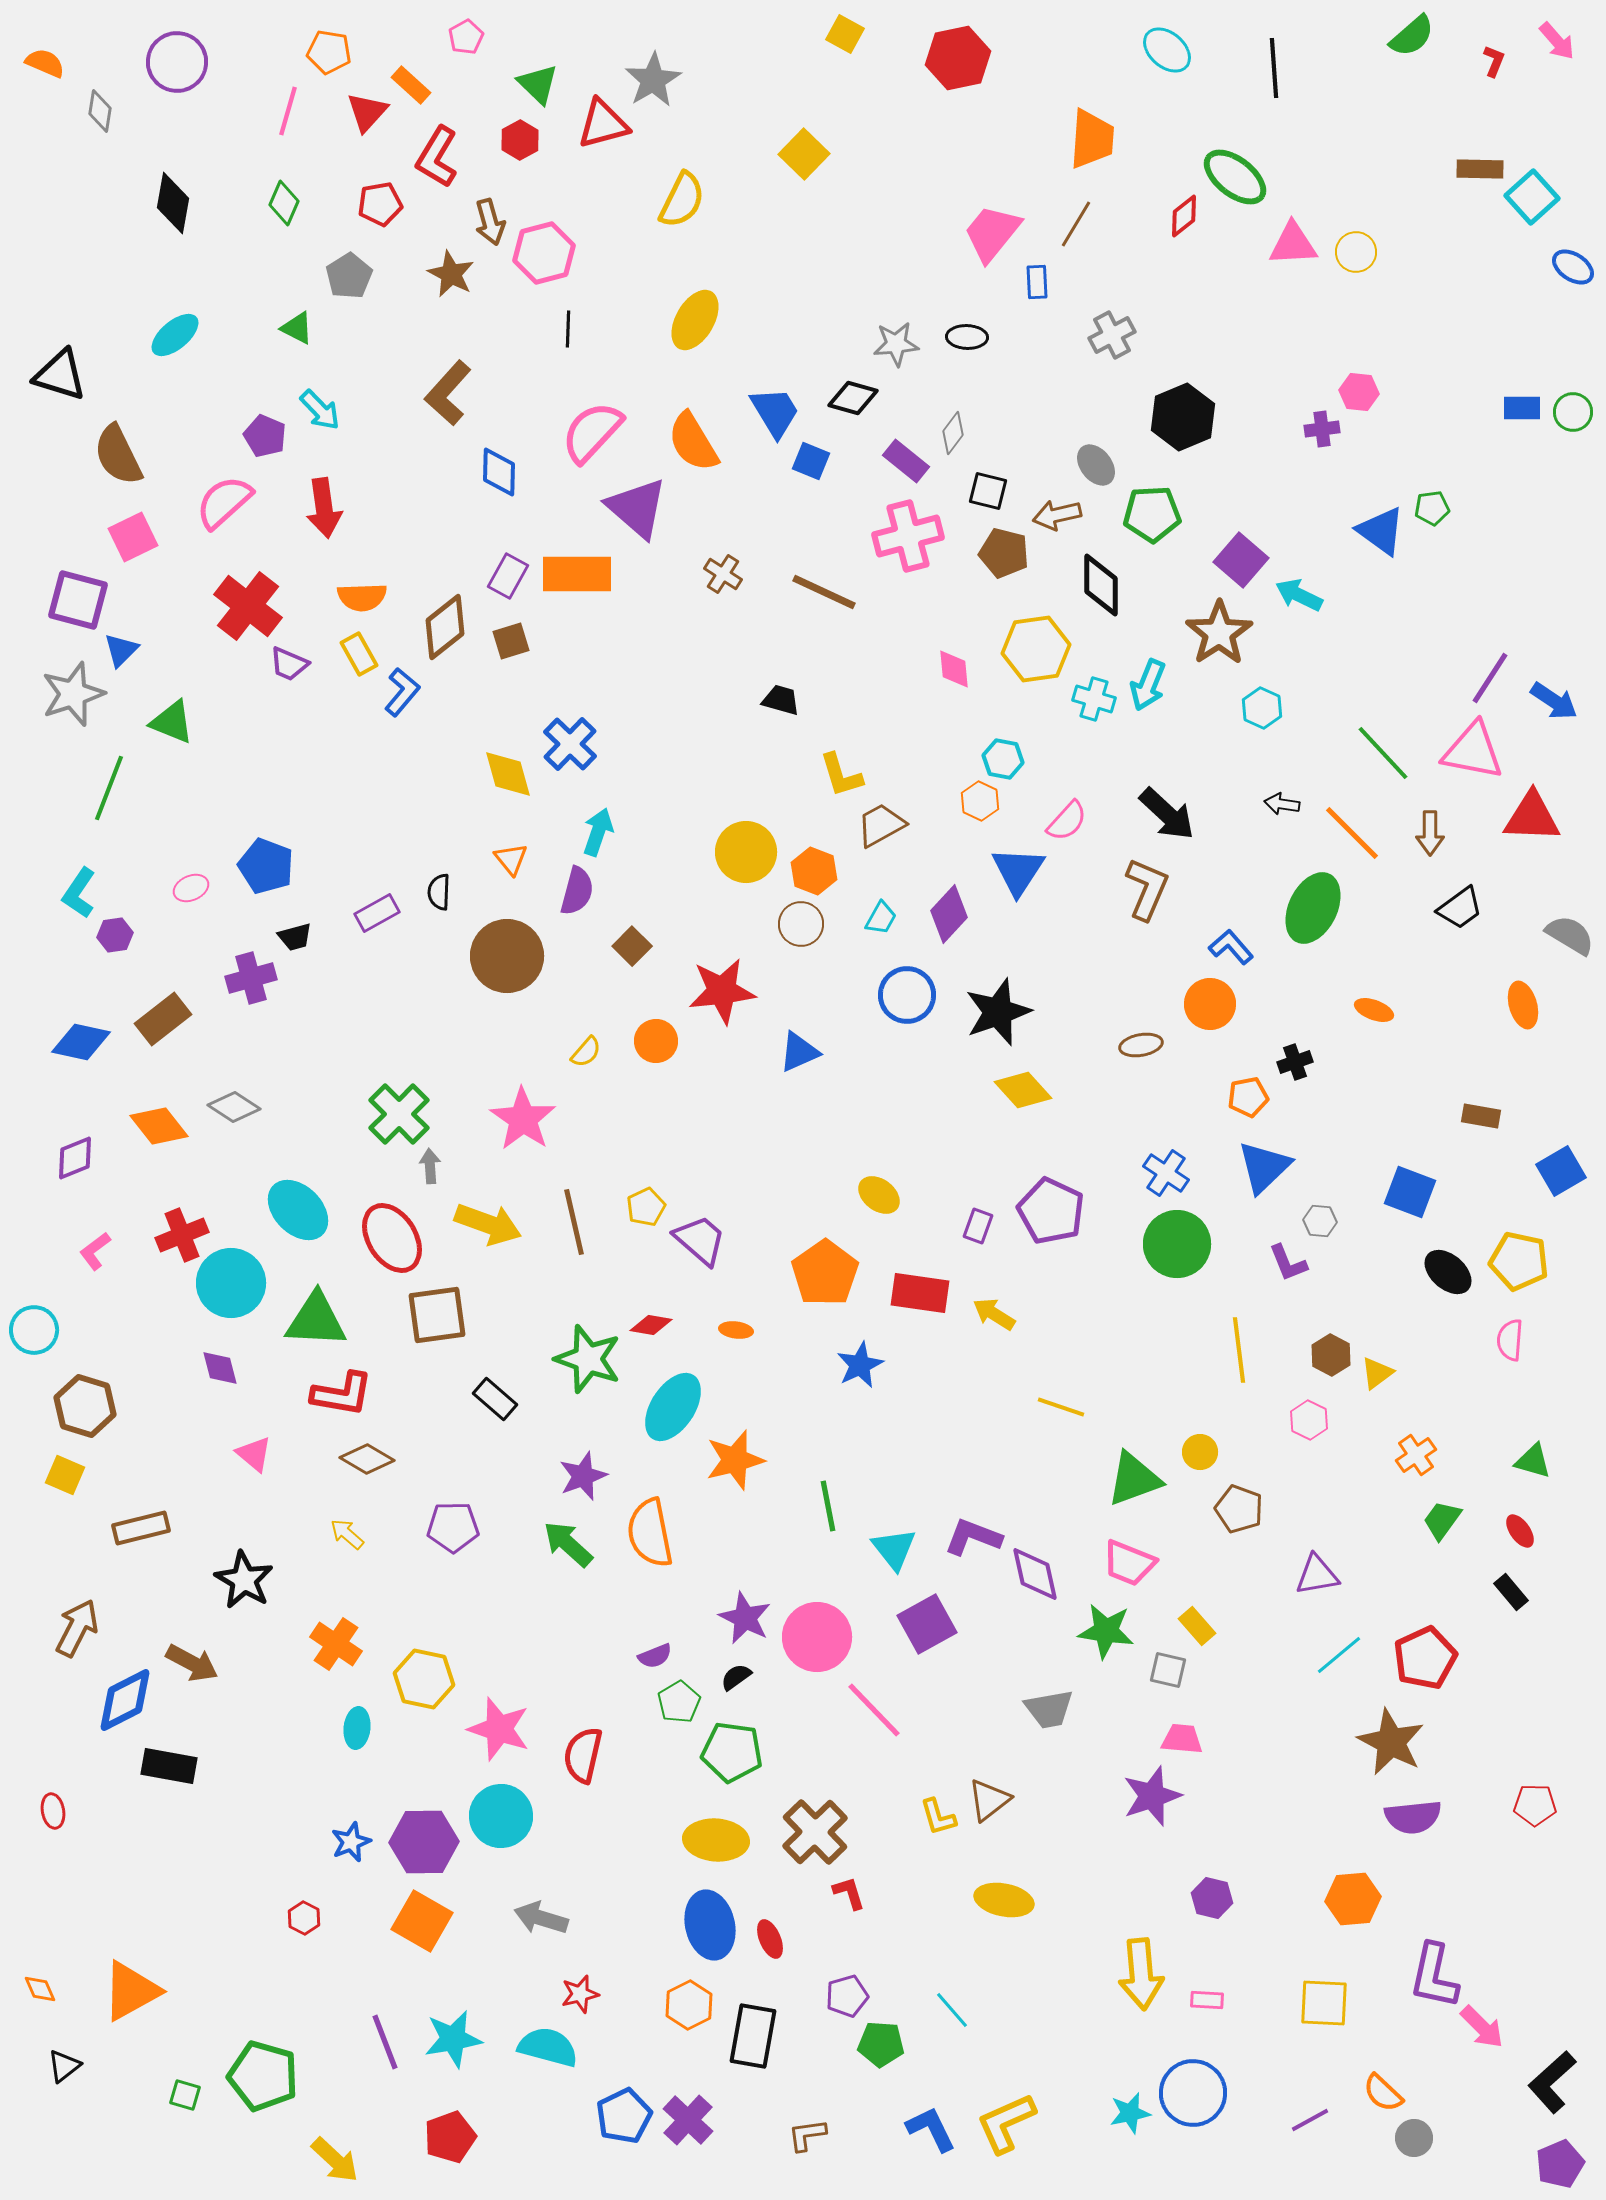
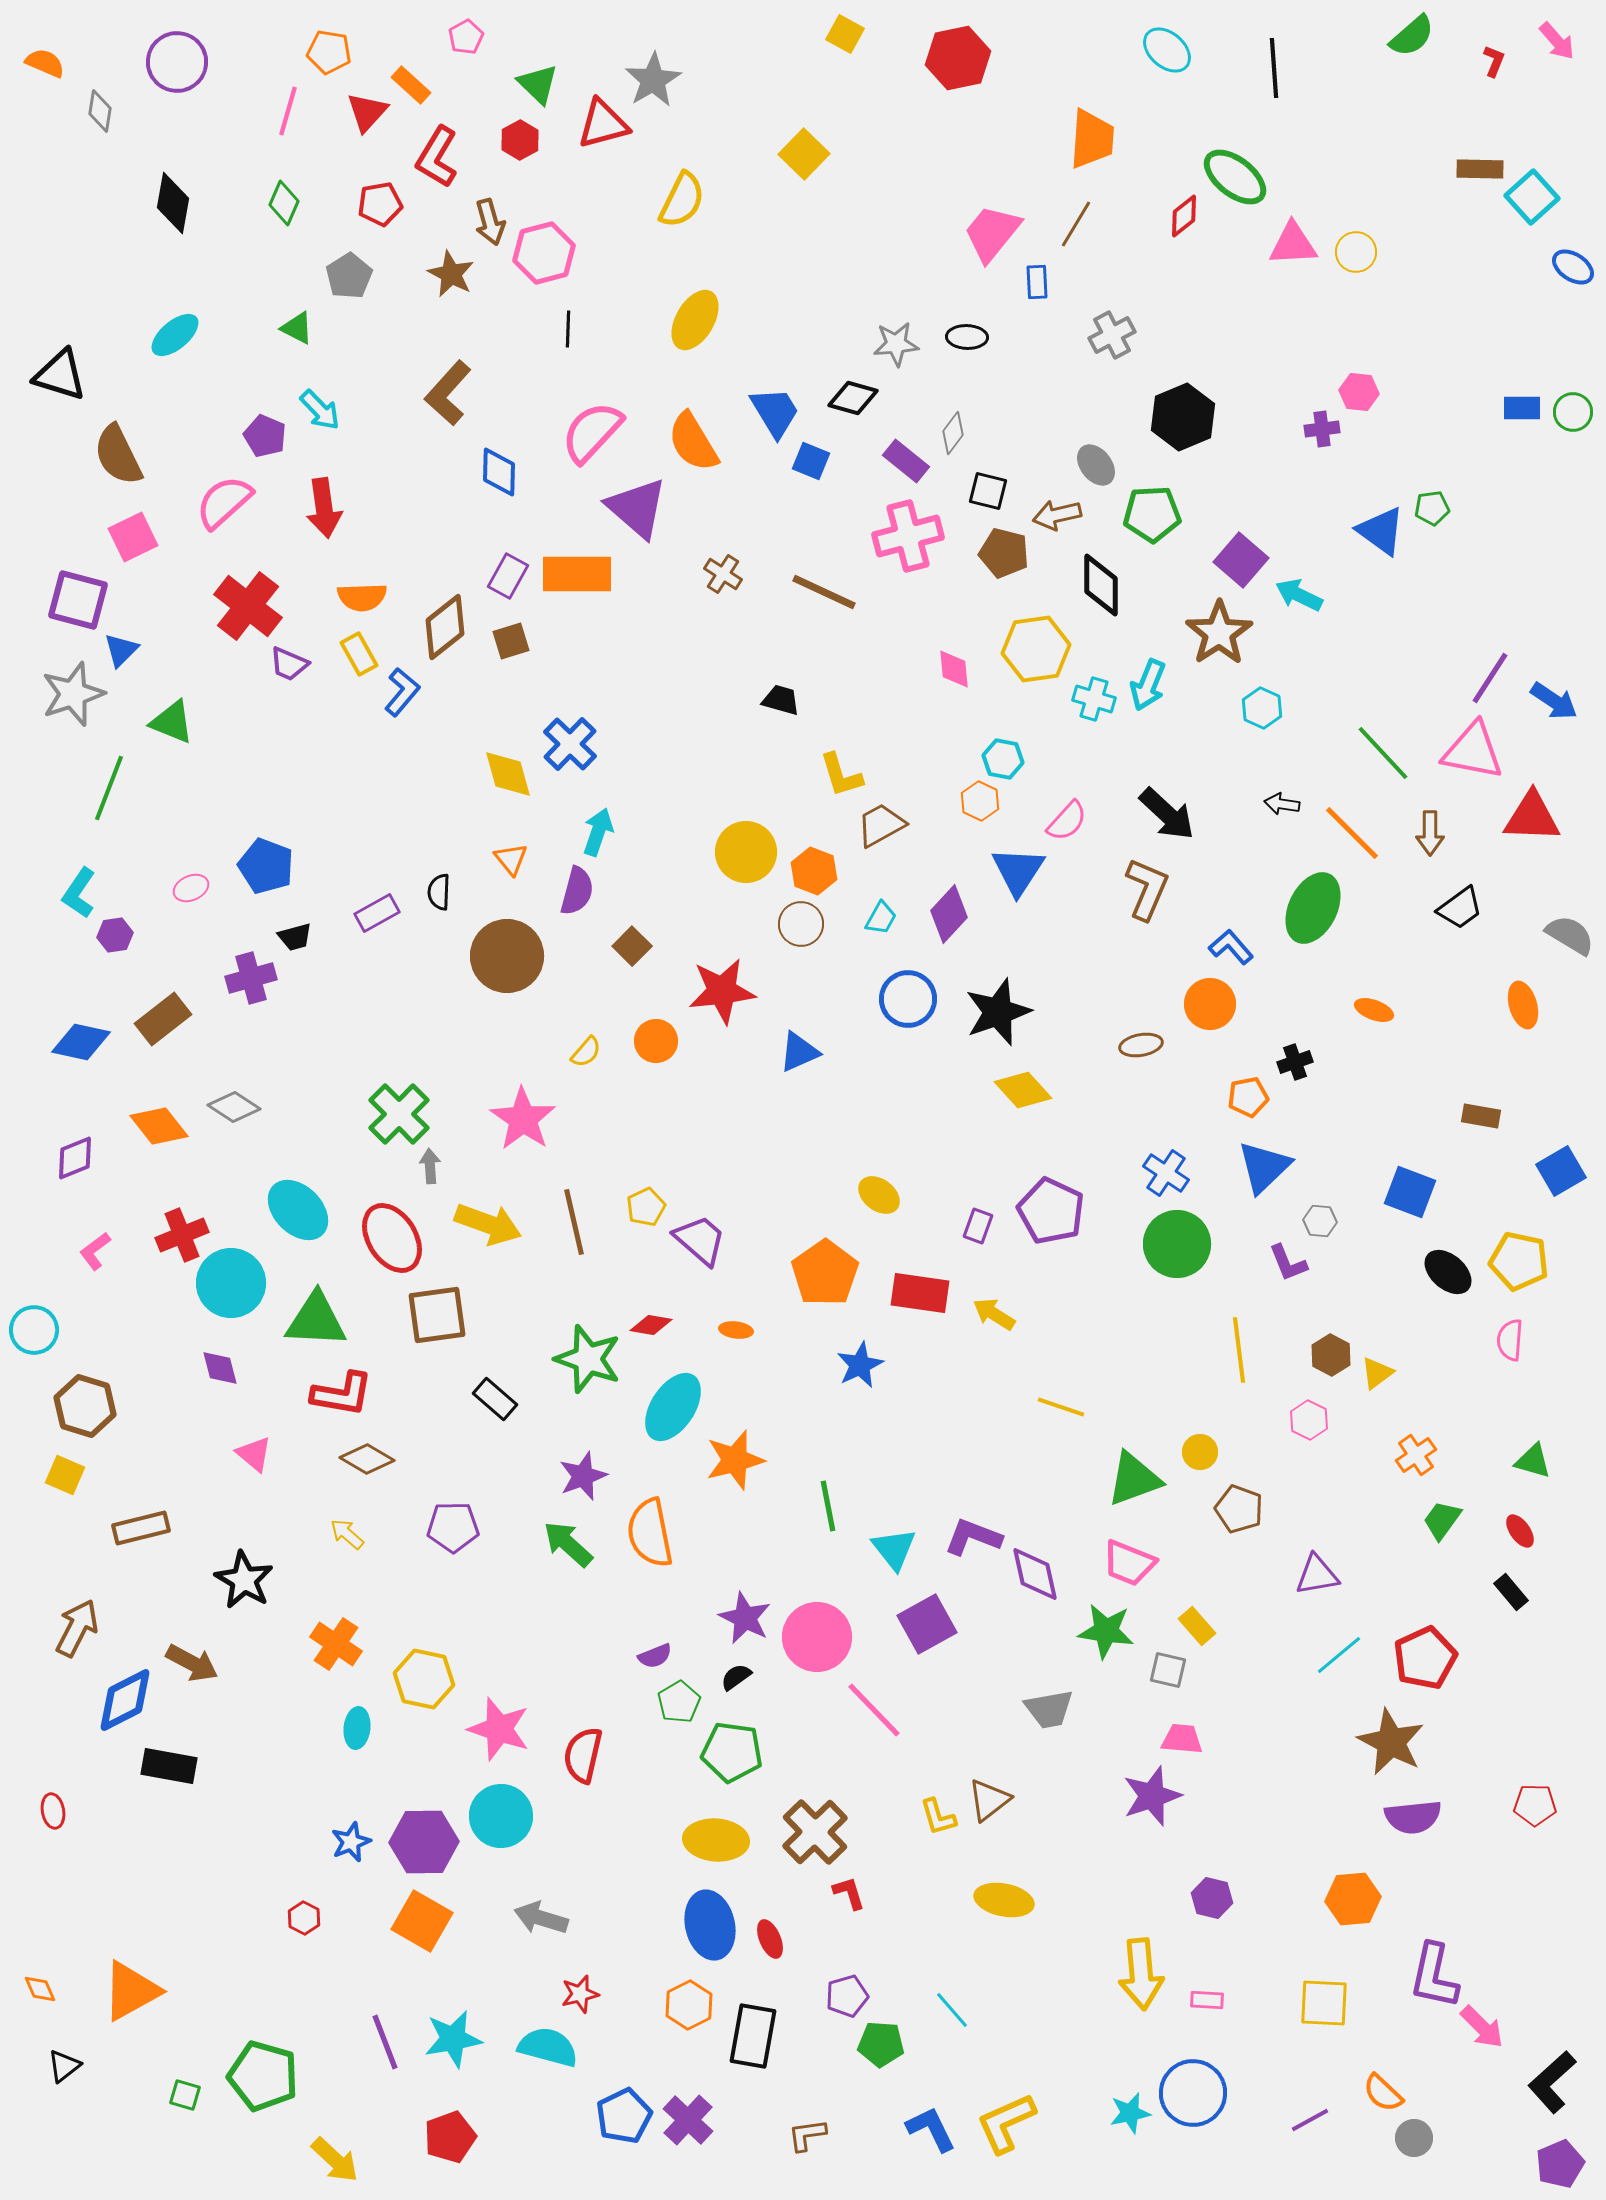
blue circle at (907, 995): moved 1 px right, 4 px down
